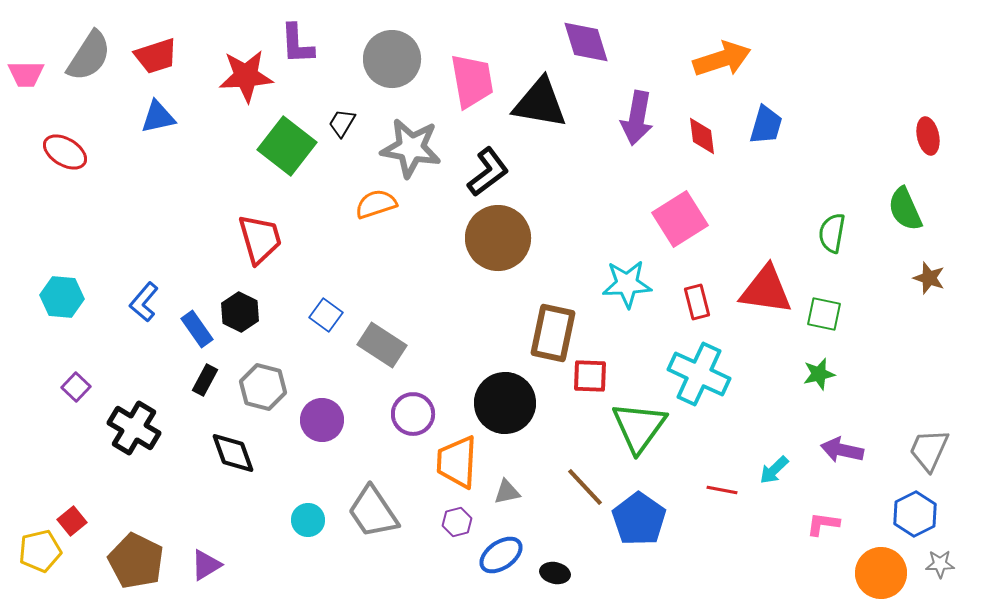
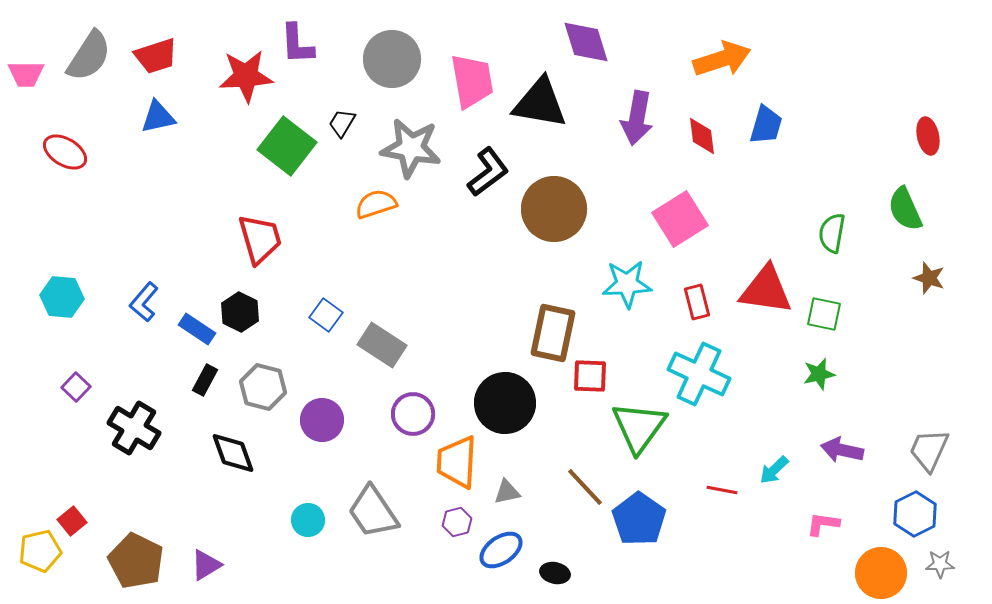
brown circle at (498, 238): moved 56 px right, 29 px up
blue rectangle at (197, 329): rotated 21 degrees counterclockwise
blue ellipse at (501, 555): moved 5 px up
